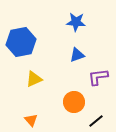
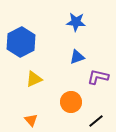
blue hexagon: rotated 16 degrees counterclockwise
blue triangle: moved 2 px down
purple L-shape: rotated 20 degrees clockwise
orange circle: moved 3 px left
